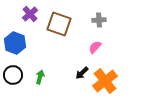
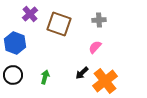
green arrow: moved 5 px right
